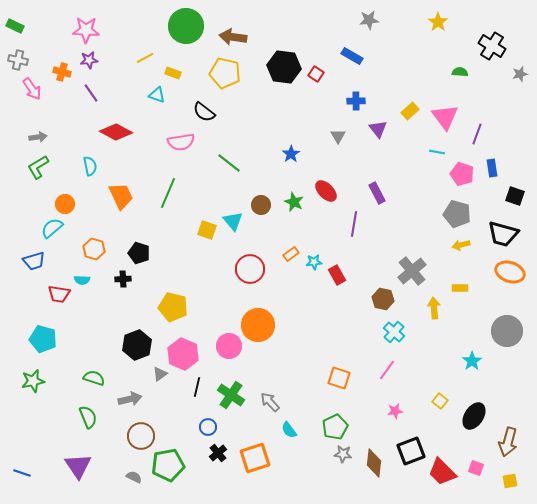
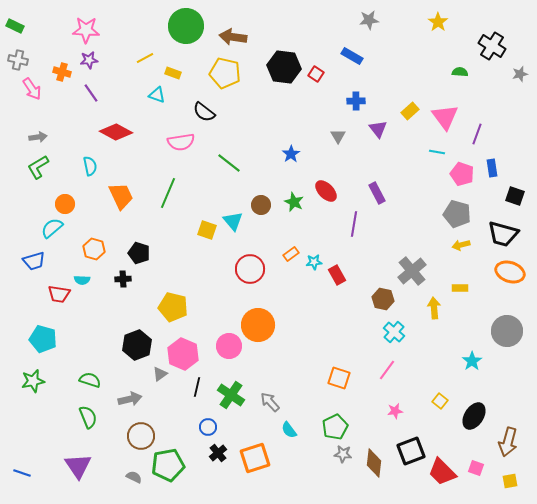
green semicircle at (94, 378): moved 4 px left, 2 px down
